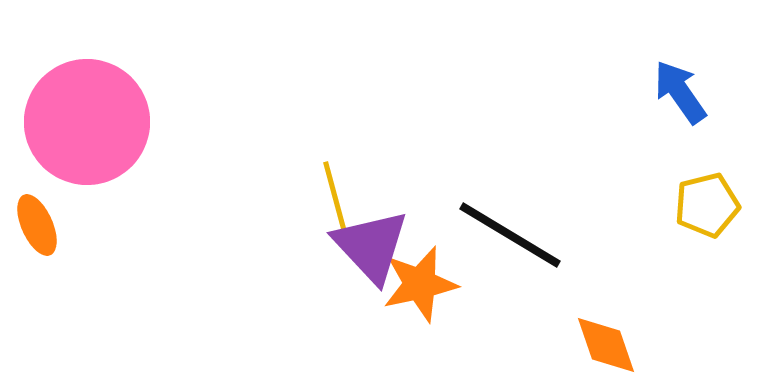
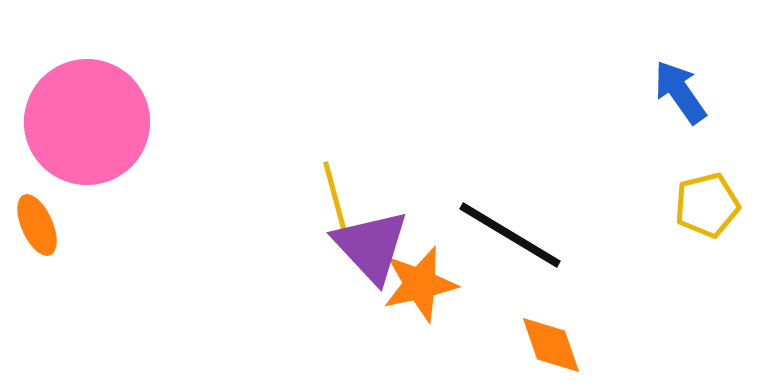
orange diamond: moved 55 px left
